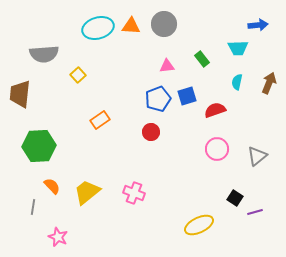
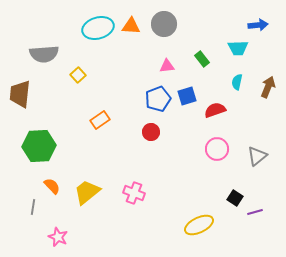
brown arrow: moved 1 px left, 4 px down
